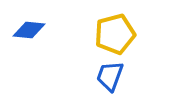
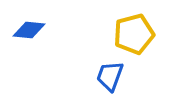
yellow pentagon: moved 19 px right
